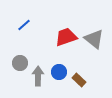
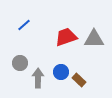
gray triangle: rotated 40 degrees counterclockwise
blue circle: moved 2 px right
gray arrow: moved 2 px down
